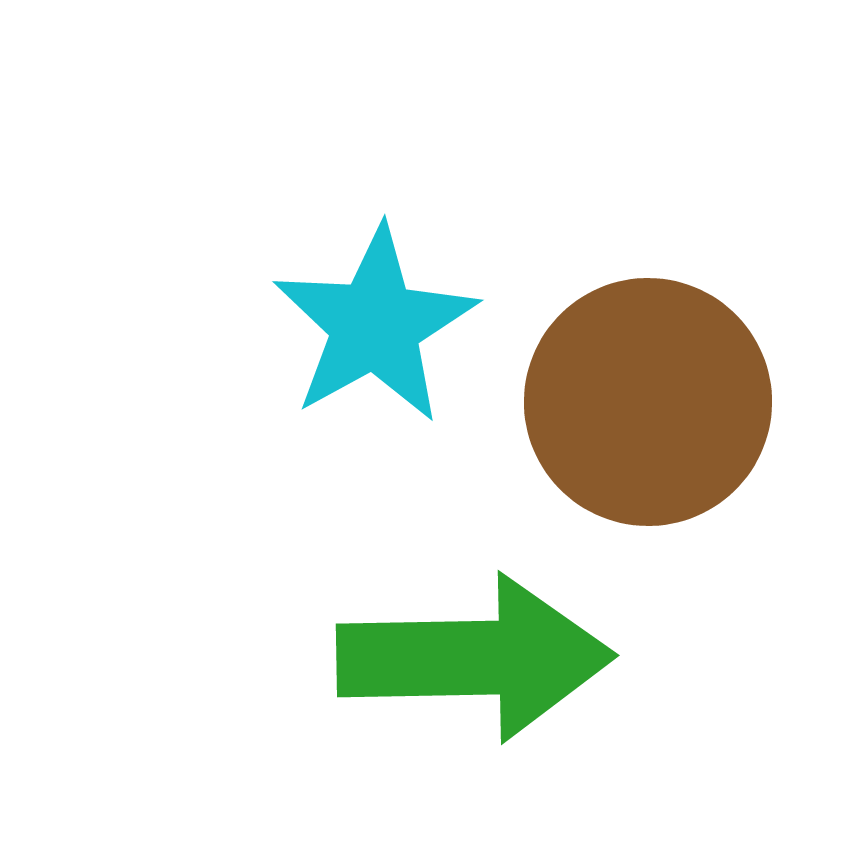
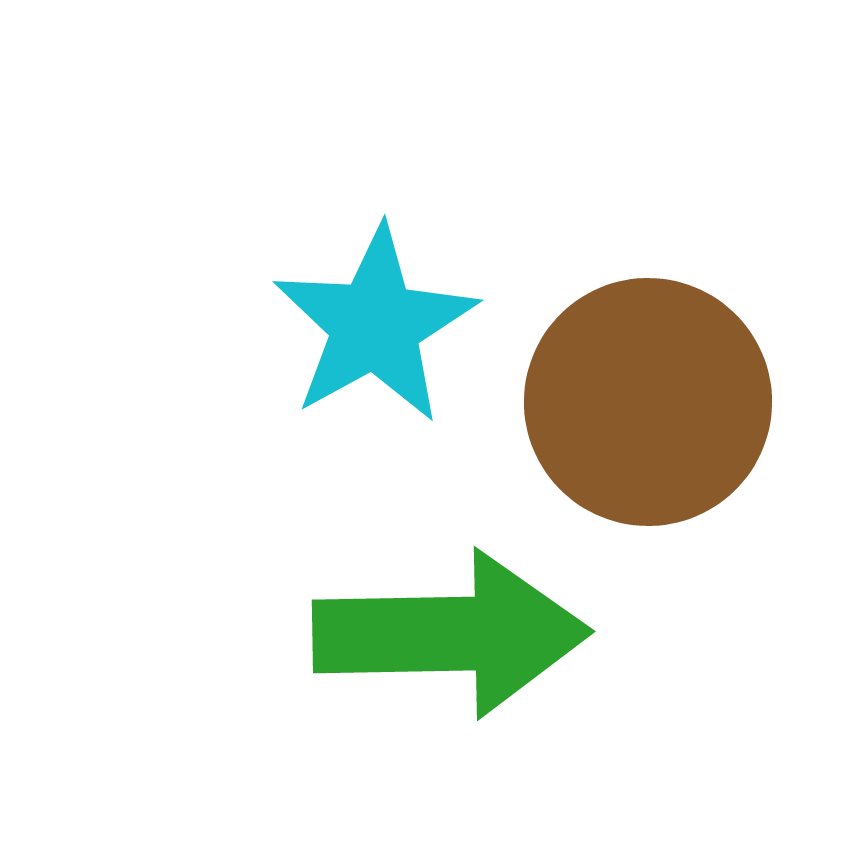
green arrow: moved 24 px left, 24 px up
